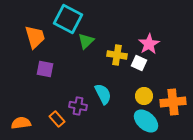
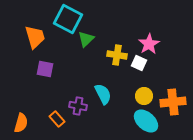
green triangle: moved 2 px up
orange semicircle: rotated 114 degrees clockwise
